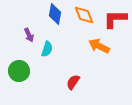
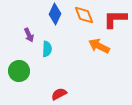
blue diamond: rotated 15 degrees clockwise
cyan semicircle: rotated 14 degrees counterclockwise
red semicircle: moved 14 px left, 12 px down; rotated 28 degrees clockwise
